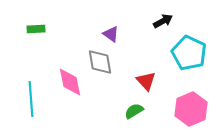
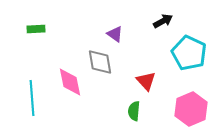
purple triangle: moved 4 px right
cyan line: moved 1 px right, 1 px up
green semicircle: rotated 54 degrees counterclockwise
